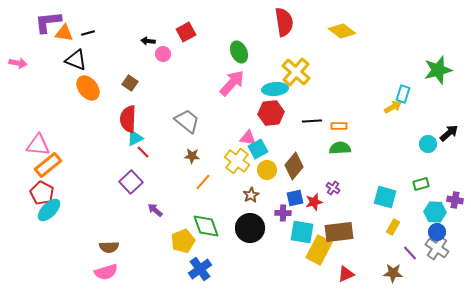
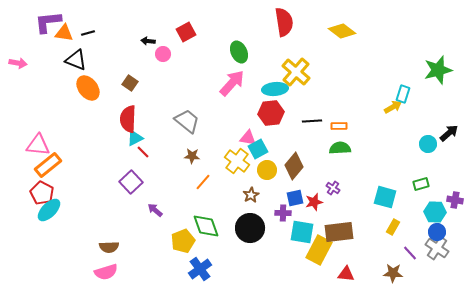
red triangle at (346, 274): rotated 30 degrees clockwise
